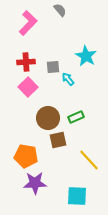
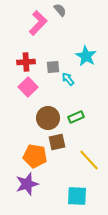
pink L-shape: moved 10 px right
brown square: moved 1 px left, 2 px down
orange pentagon: moved 9 px right
purple star: moved 8 px left, 1 px down; rotated 15 degrees counterclockwise
